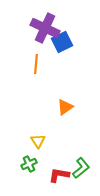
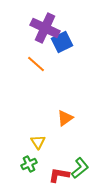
orange line: rotated 54 degrees counterclockwise
orange triangle: moved 11 px down
yellow triangle: moved 1 px down
green L-shape: moved 1 px left
